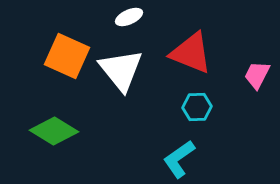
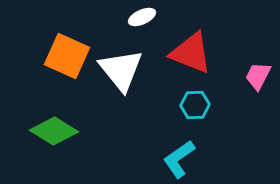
white ellipse: moved 13 px right
pink trapezoid: moved 1 px right, 1 px down
cyan hexagon: moved 2 px left, 2 px up
